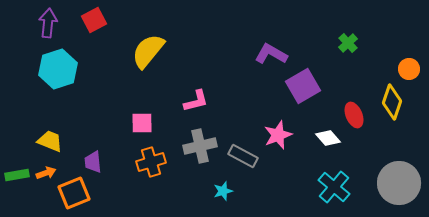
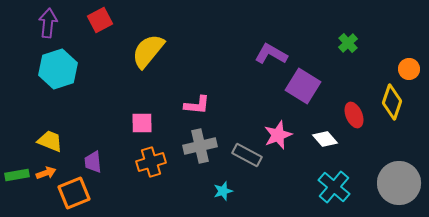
red square: moved 6 px right
purple square: rotated 28 degrees counterclockwise
pink L-shape: moved 1 px right, 4 px down; rotated 20 degrees clockwise
white diamond: moved 3 px left, 1 px down
gray rectangle: moved 4 px right, 1 px up
